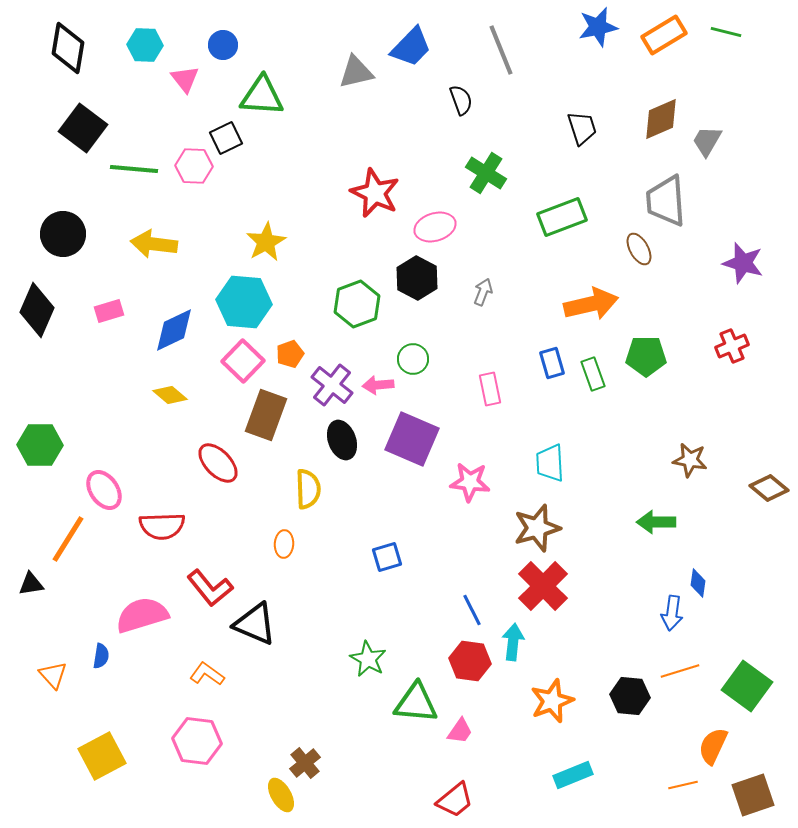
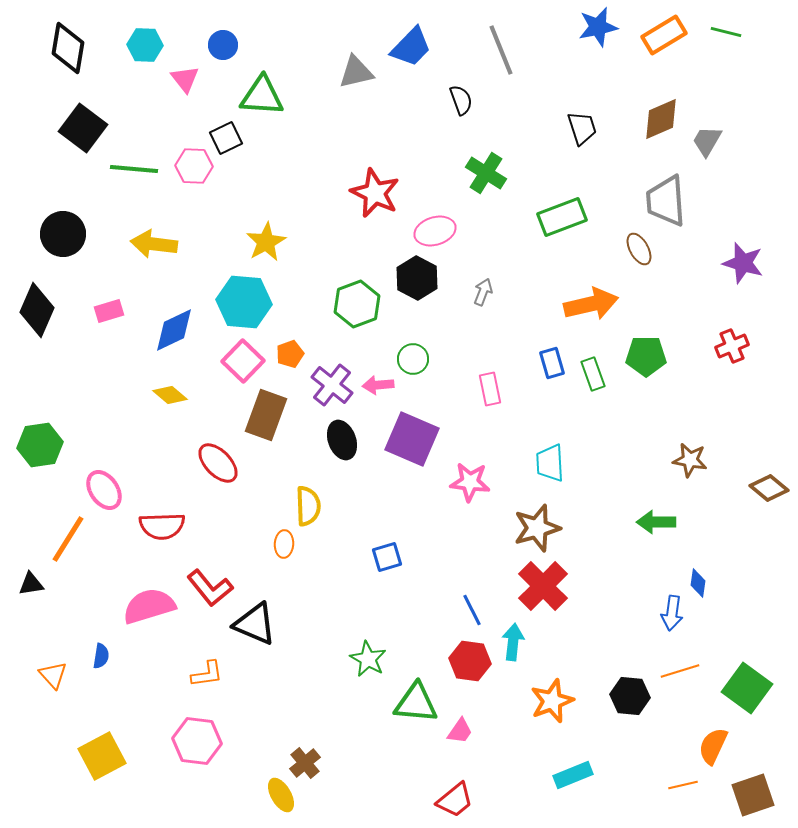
pink ellipse at (435, 227): moved 4 px down
green hexagon at (40, 445): rotated 9 degrees counterclockwise
yellow semicircle at (308, 489): moved 17 px down
pink semicircle at (142, 615): moved 7 px right, 9 px up
orange L-shape at (207, 674): rotated 136 degrees clockwise
green square at (747, 686): moved 2 px down
